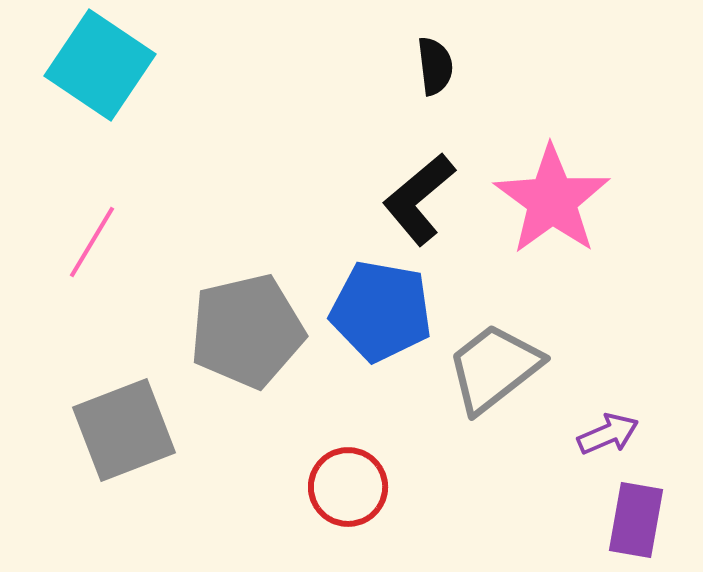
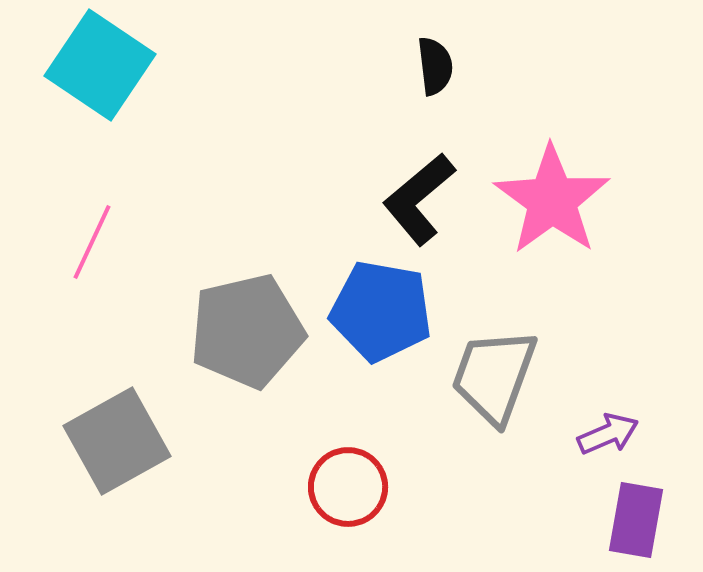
pink line: rotated 6 degrees counterclockwise
gray trapezoid: moved 8 px down; rotated 32 degrees counterclockwise
gray square: moved 7 px left, 11 px down; rotated 8 degrees counterclockwise
